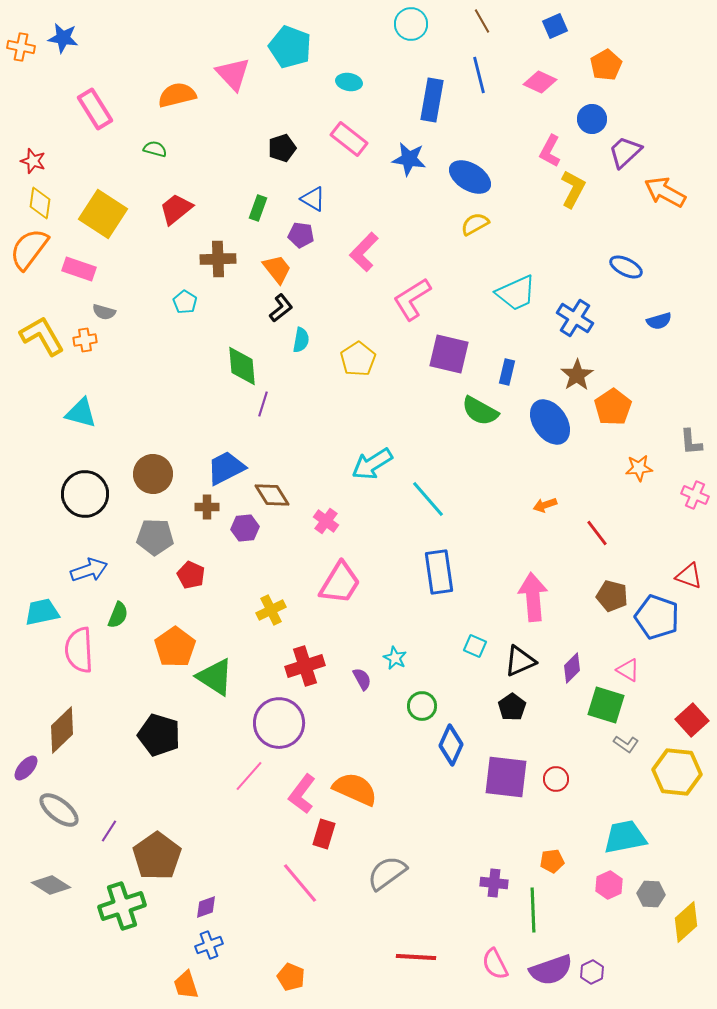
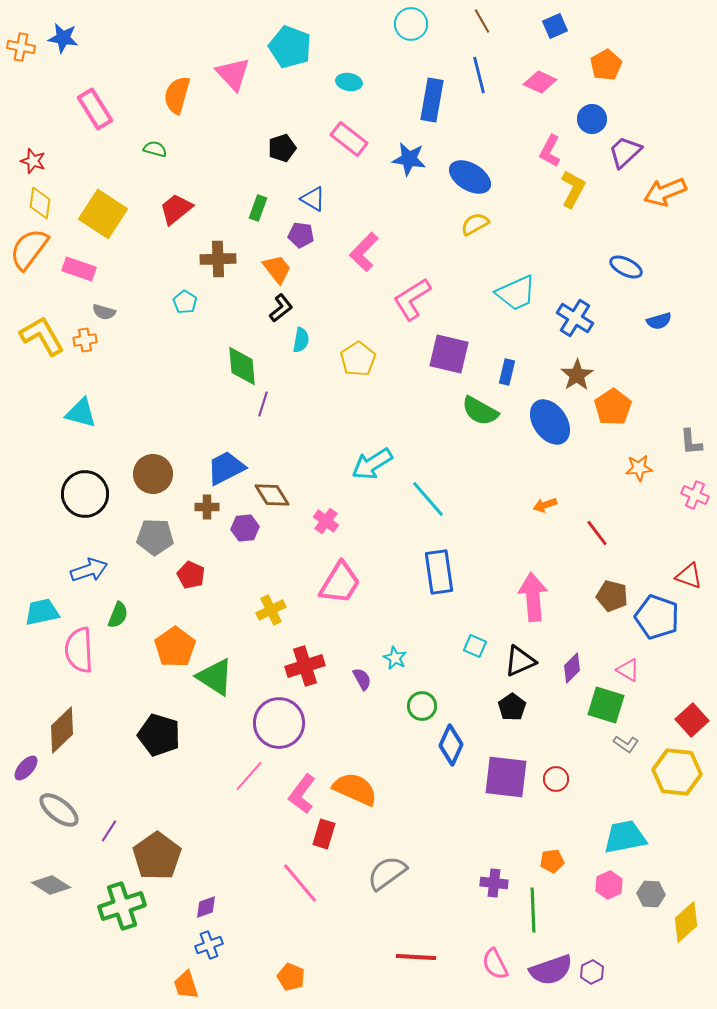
orange semicircle at (177, 95): rotated 60 degrees counterclockwise
orange arrow at (665, 192): rotated 51 degrees counterclockwise
